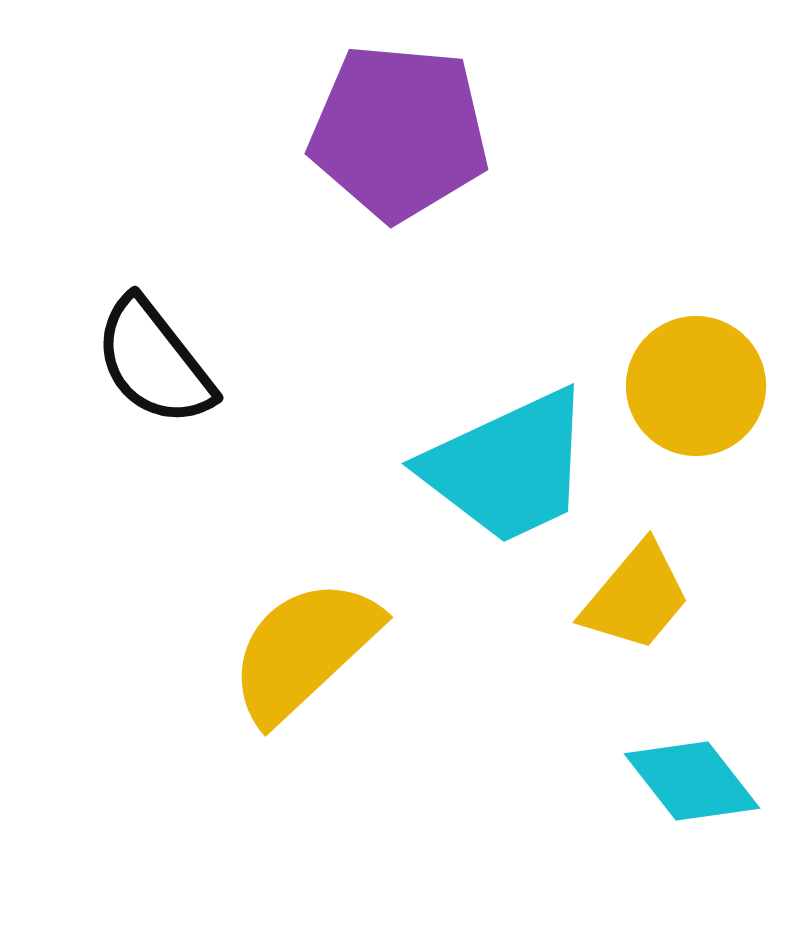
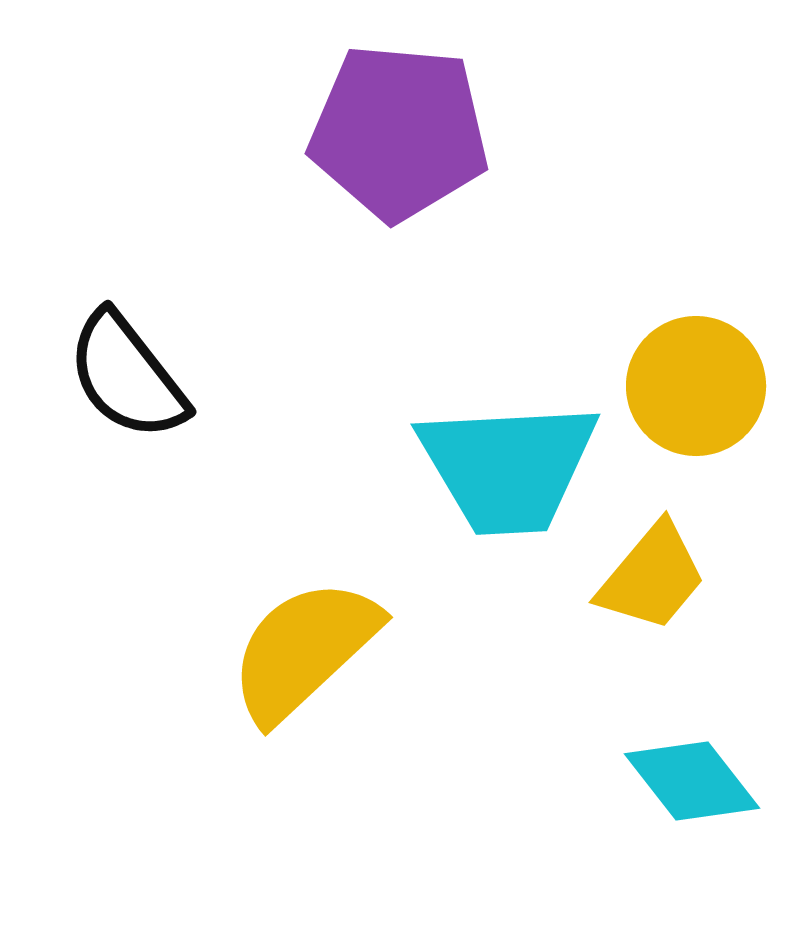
black semicircle: moved 27 px left, 14 px down
cyan trapezoid: rotated 22 degrees clockwise
yellow trapezoid: moved 16 px right, 20 px up
